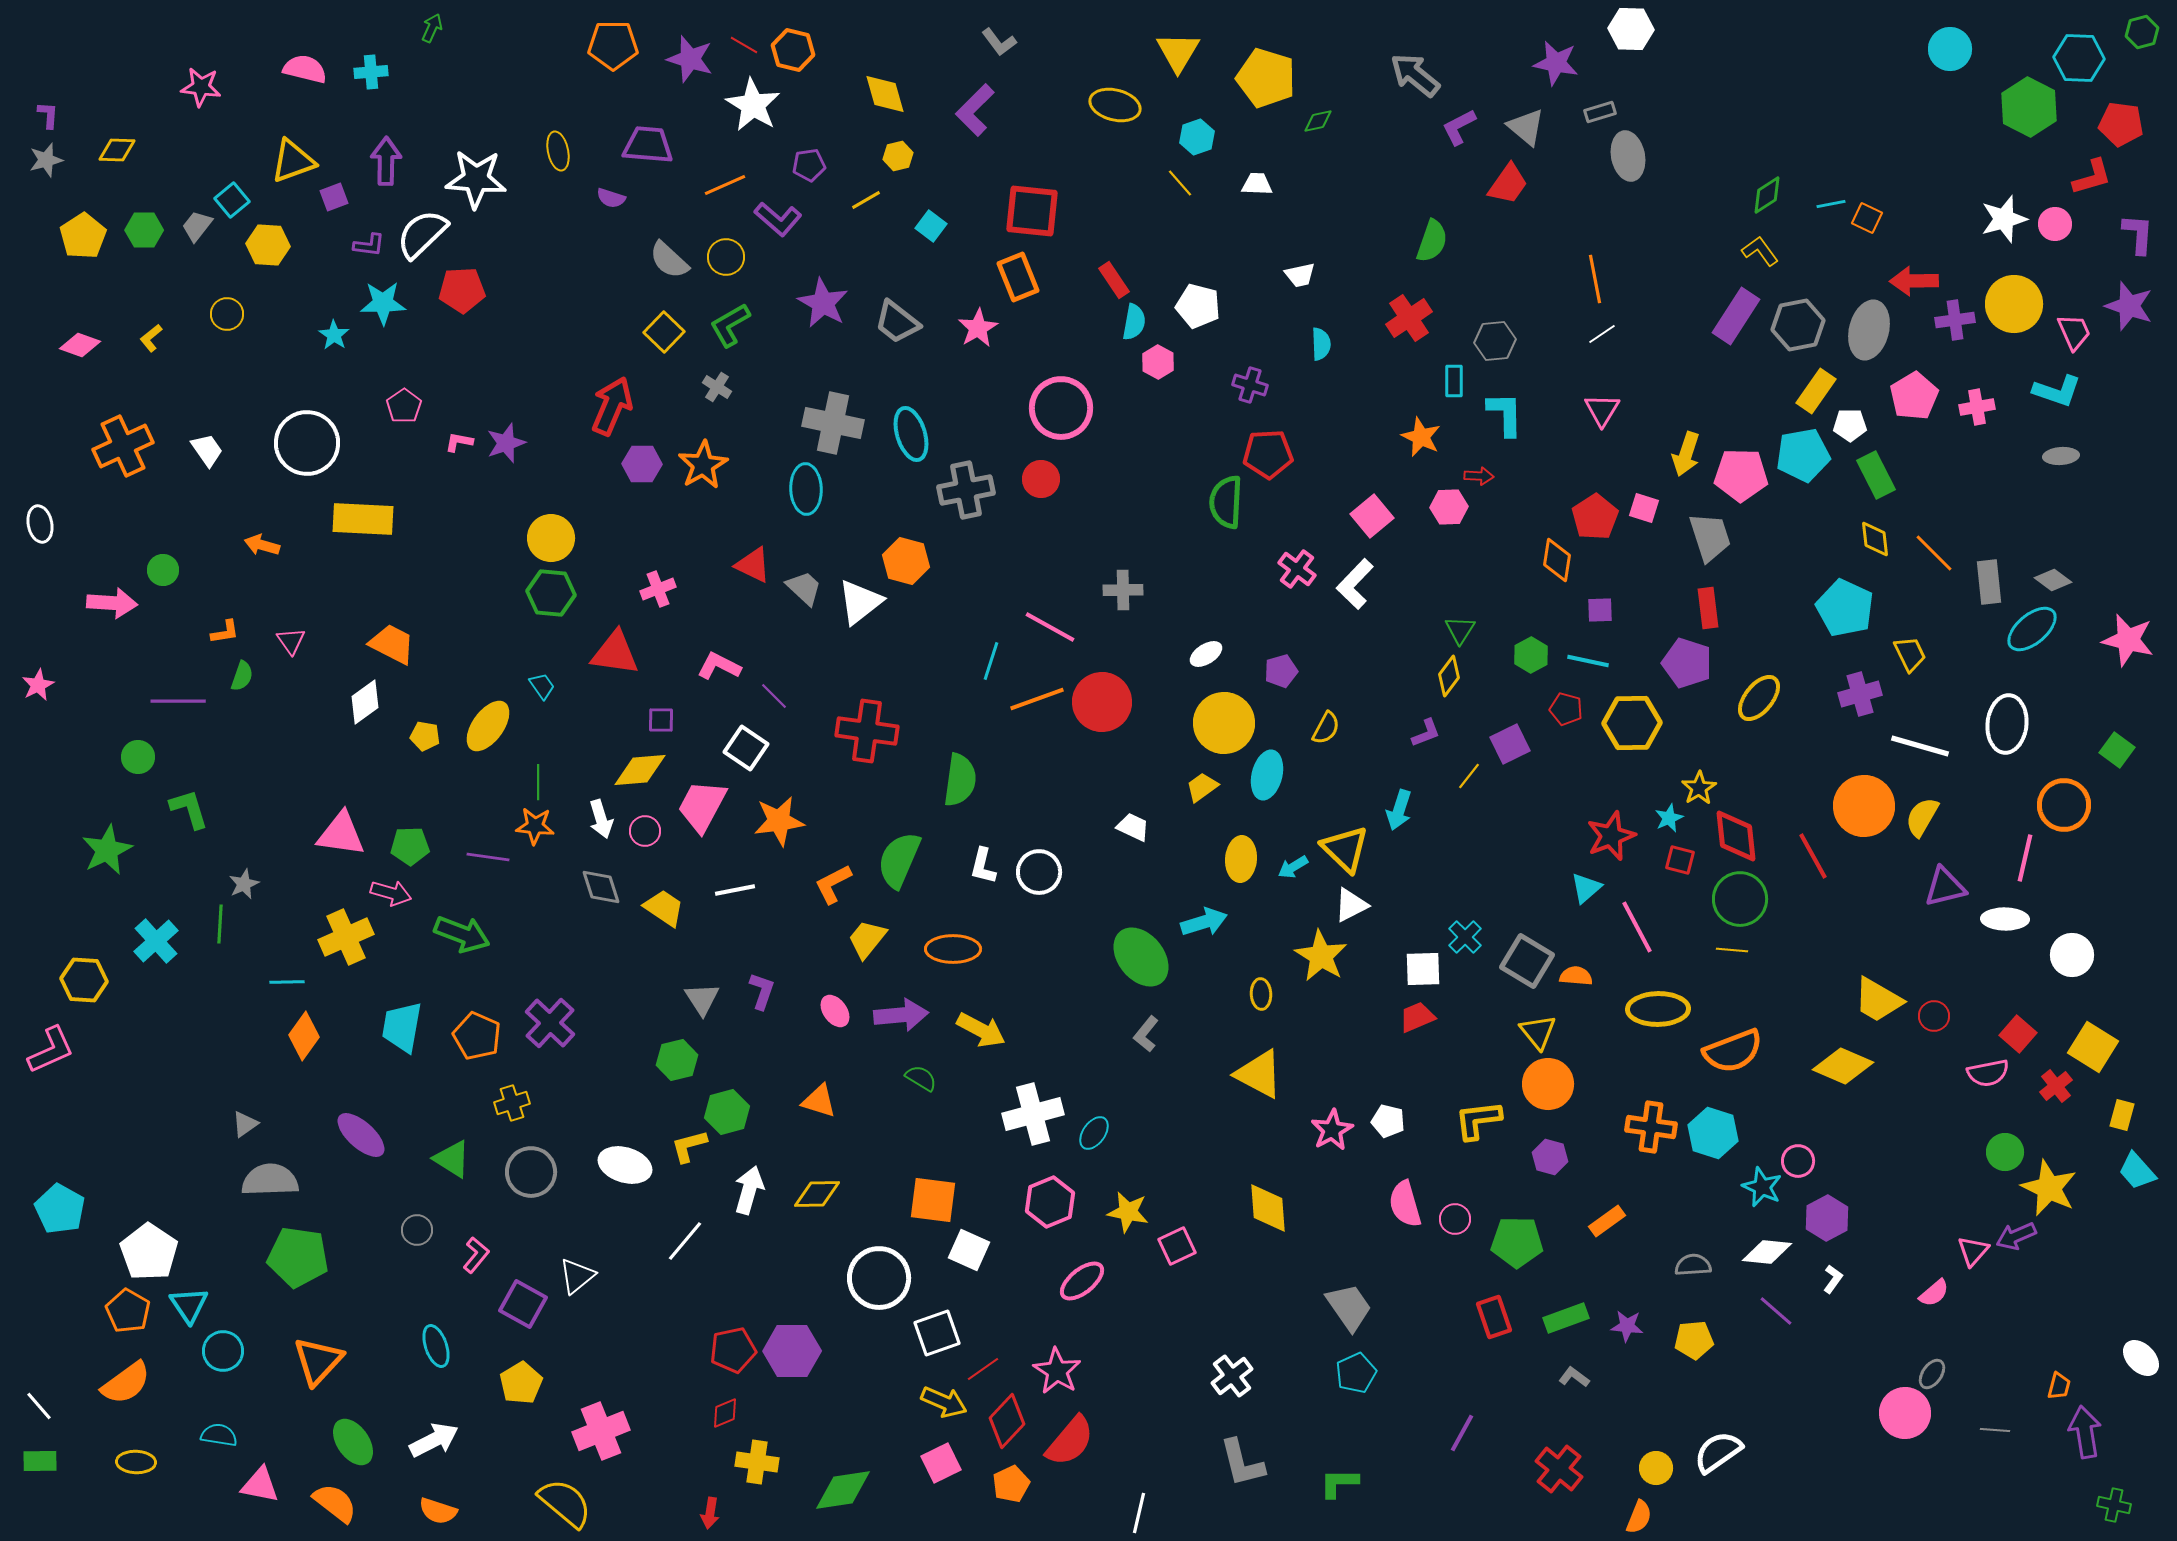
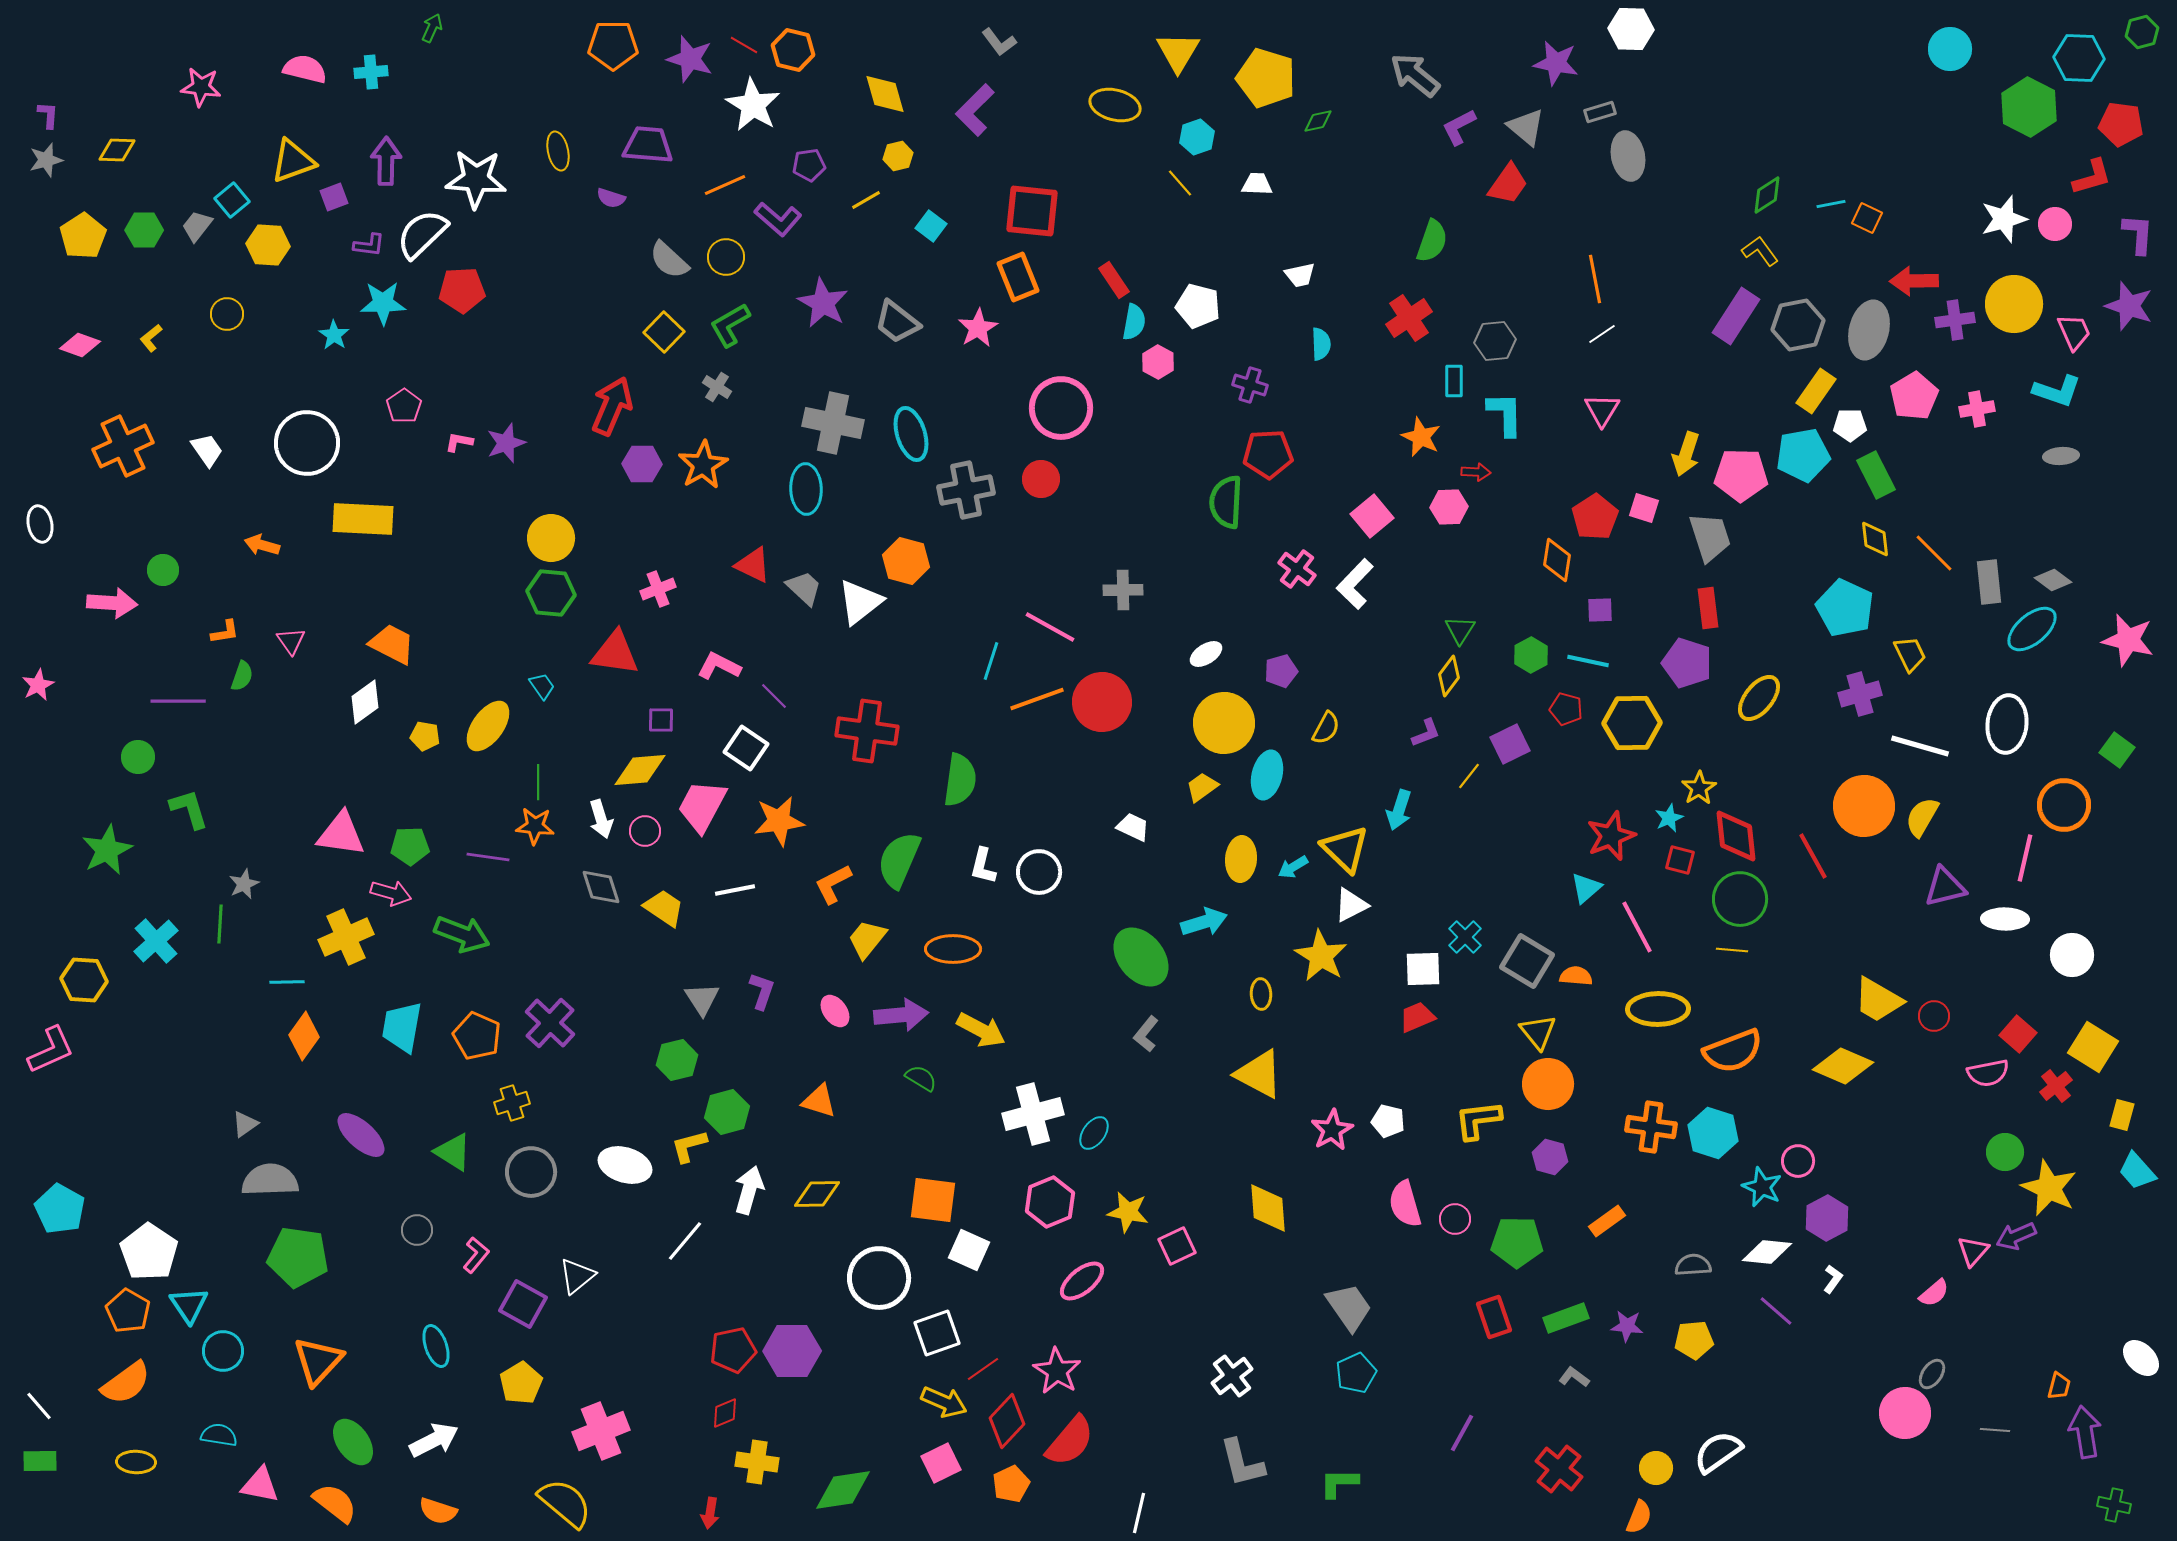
pink cross at (1977, 407): moved 2 px down
red arrow at (1479, 476): moved 3 px left, 4 px up
green triangle at (452, 1159): moved 1 px right, 7 px up
